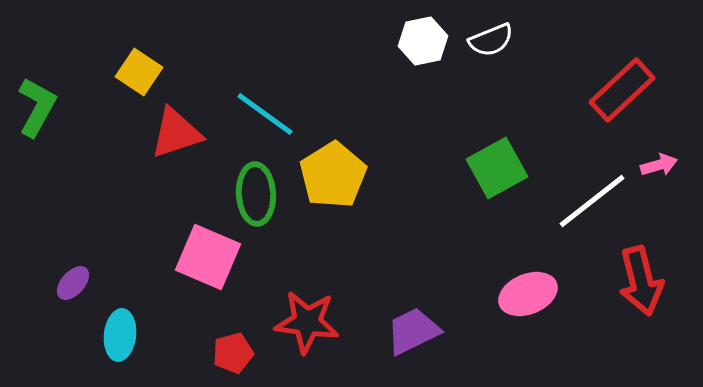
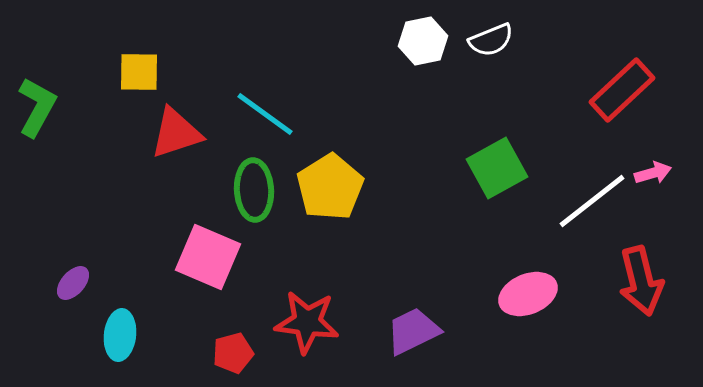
yellow square: rotated 33 degrees counterclockwise
pink arrow: moved 6 px left, 8 px down
yellow pentagon: moved 3 px left, 12 px down
green ellipse: moved 2 px left, 4 px up
